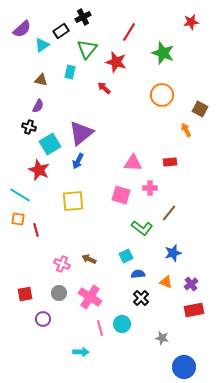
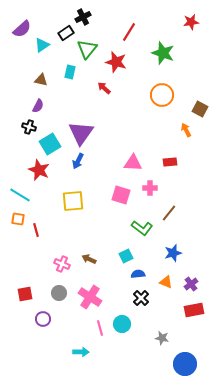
black rectangle at (61, 31): moved 5 px right, 2 px down
purple triangle at (81, 133): rotated 16 degrees counterclockwise
blue circle at (184, 367): moved 1 px right, 3 px up
